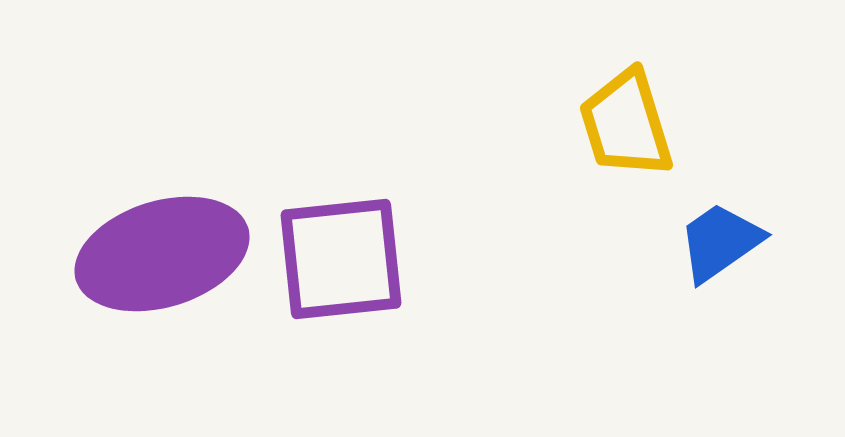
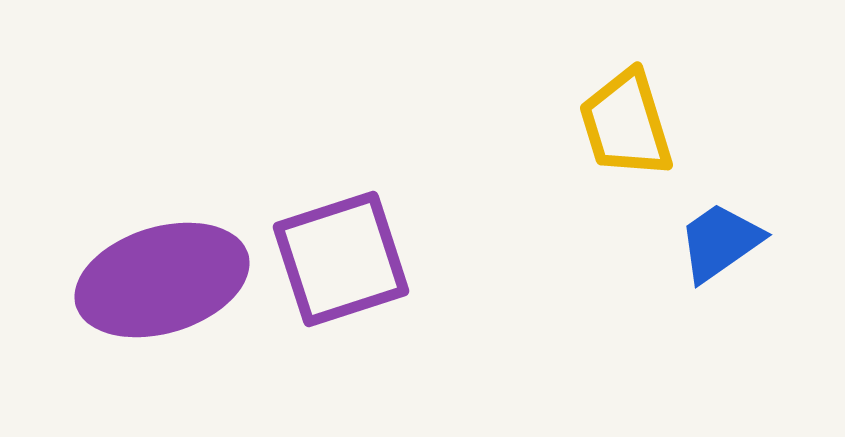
purple ellipse: moved 26 px down
purple square: rotated 12 degrees counterclockwise
